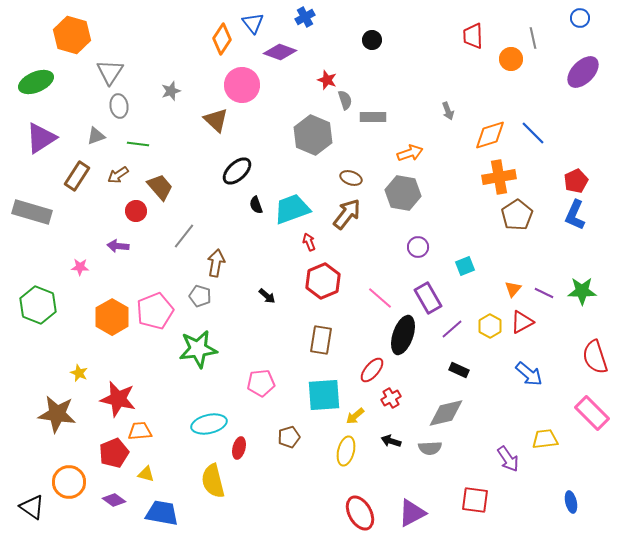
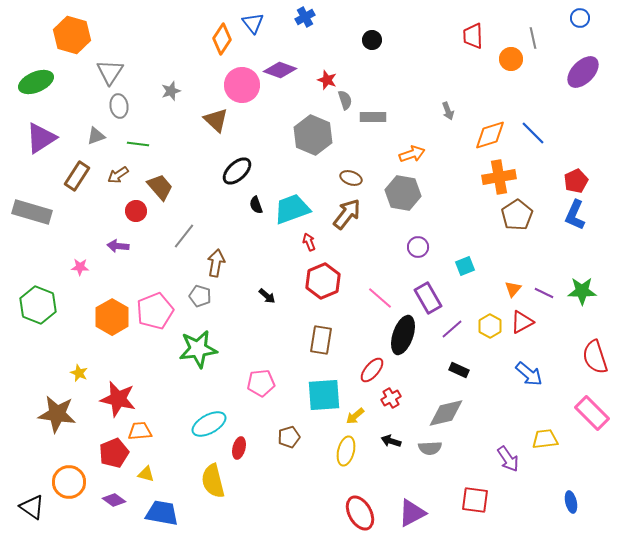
purple diamond at (280, 52): moved 18 px down
orange arrow at (410, 153): moved 2 px right, 1 px down
cyan ellipse at (209, 424): rotated 16 degrees counterclockwise
